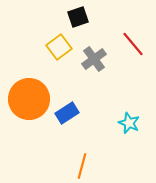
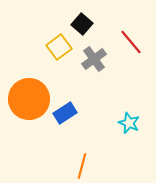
black square: moved 4 px right, 7 px down; rotated 30 degrees counterclockwise
red line: moved 2 px left, 2 px up
blue rectangle: moved 2 px left
